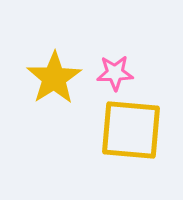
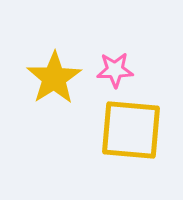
pink star: moved 3 px up
